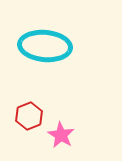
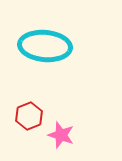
pink star: rotated 12 degrees counterclockwise
